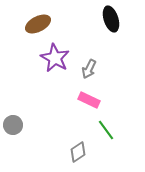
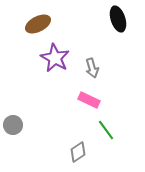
black ellipse: moved 7 px right
gray arrow: moved 3 px right, 1 px up; rotated 42 degrees counterclockwise
